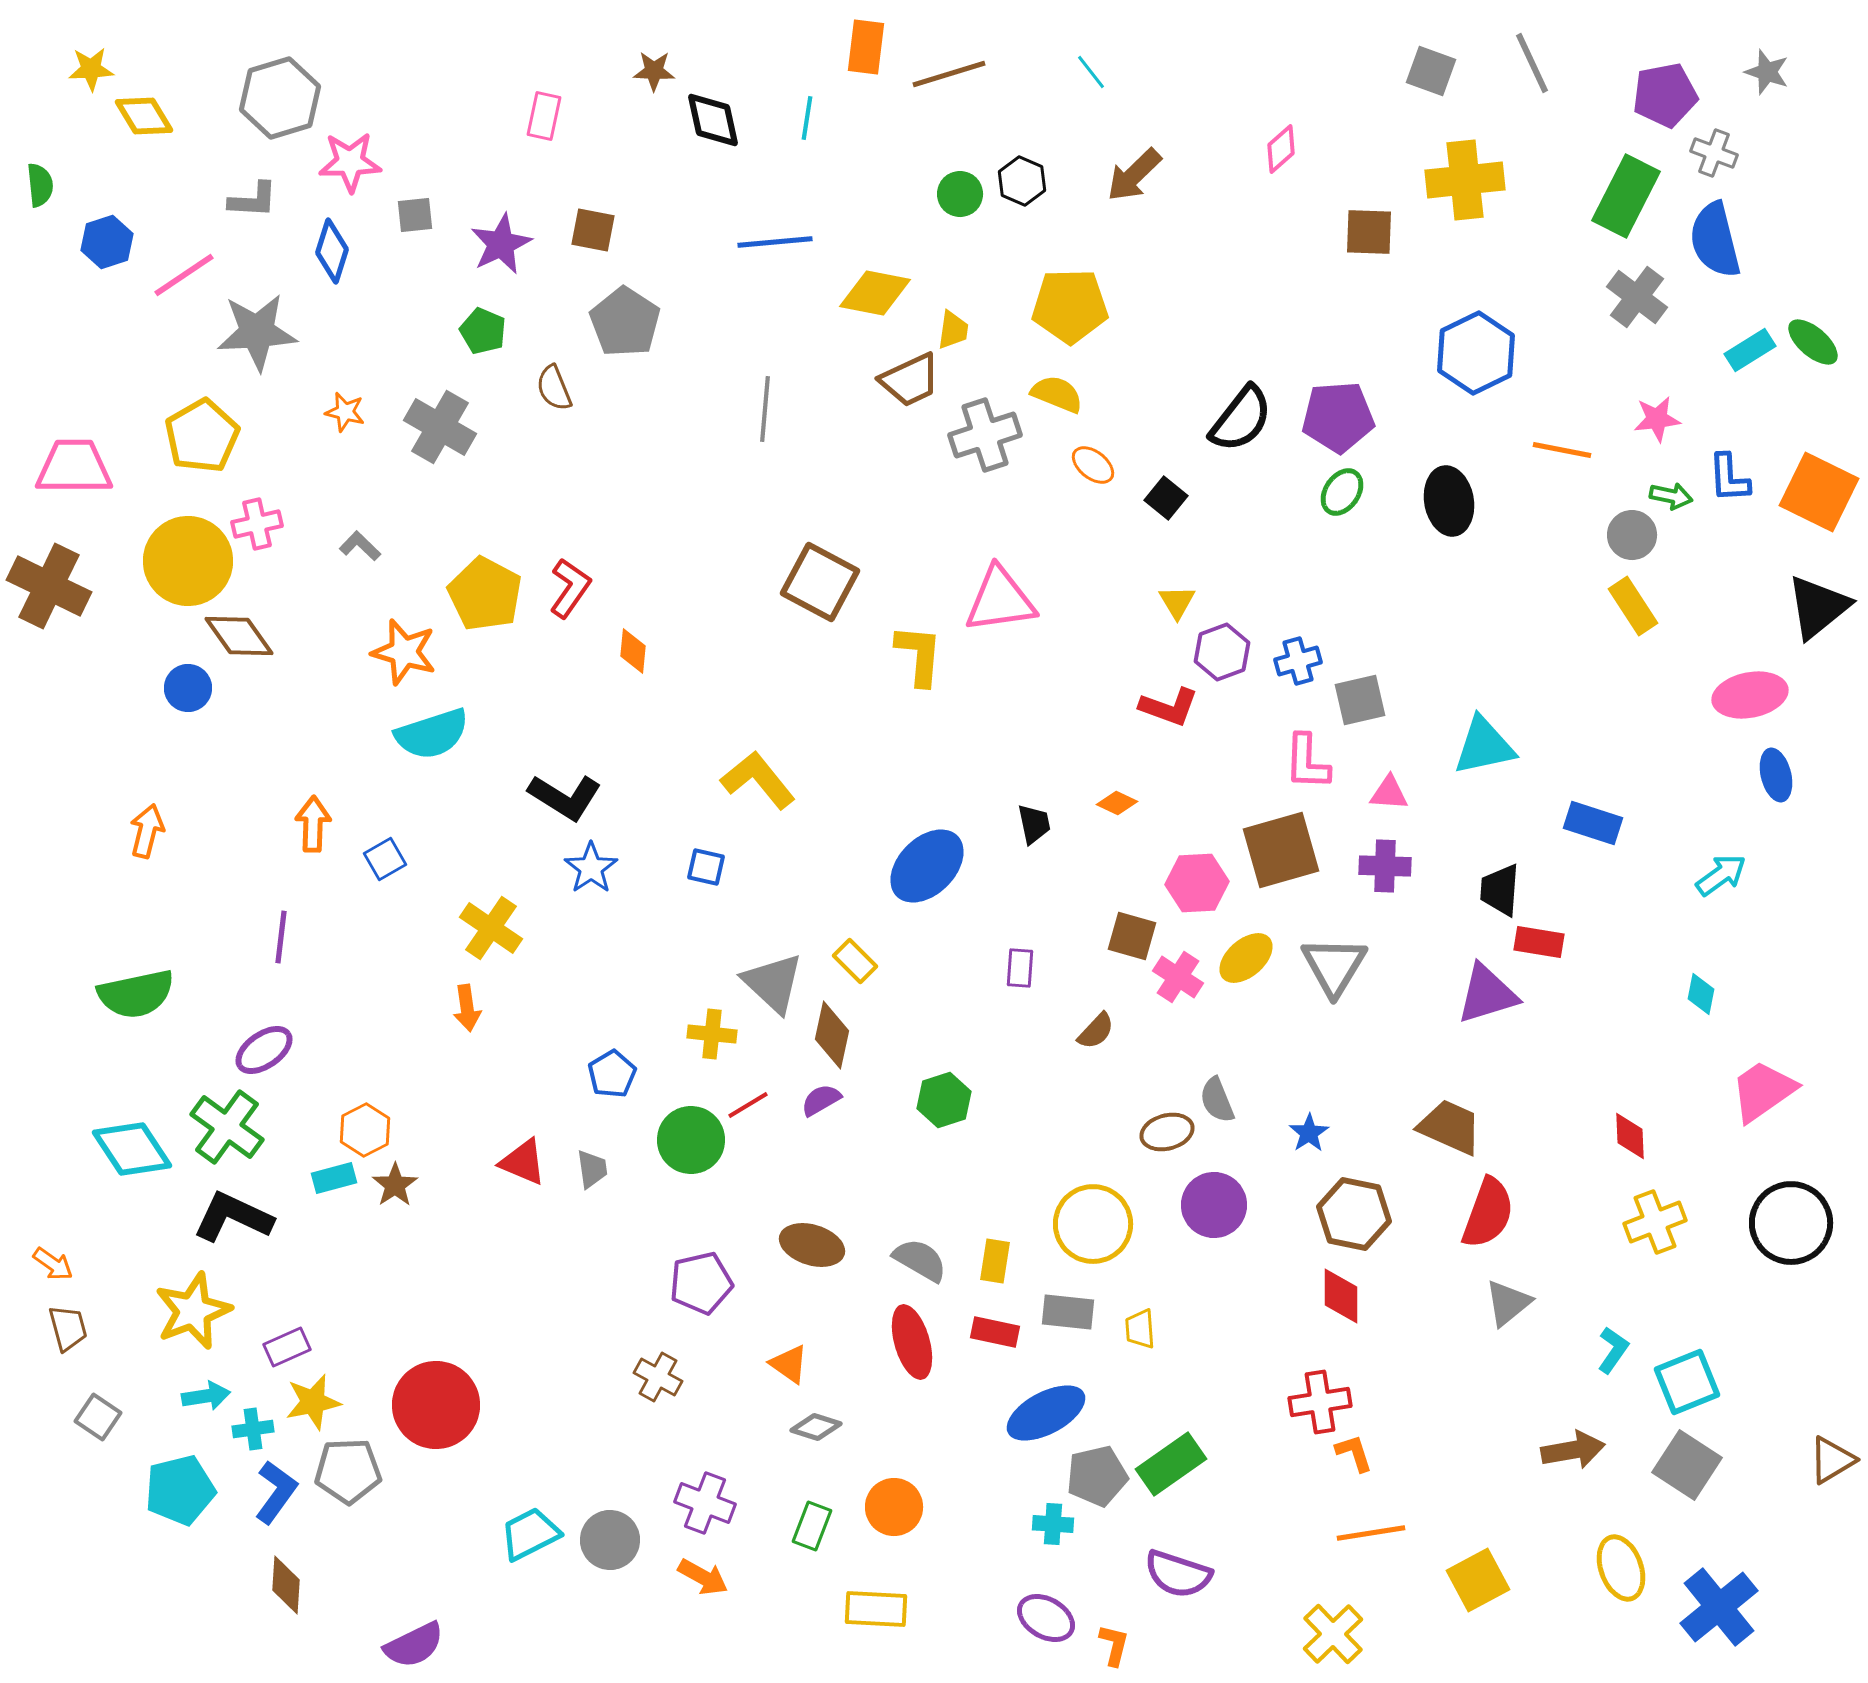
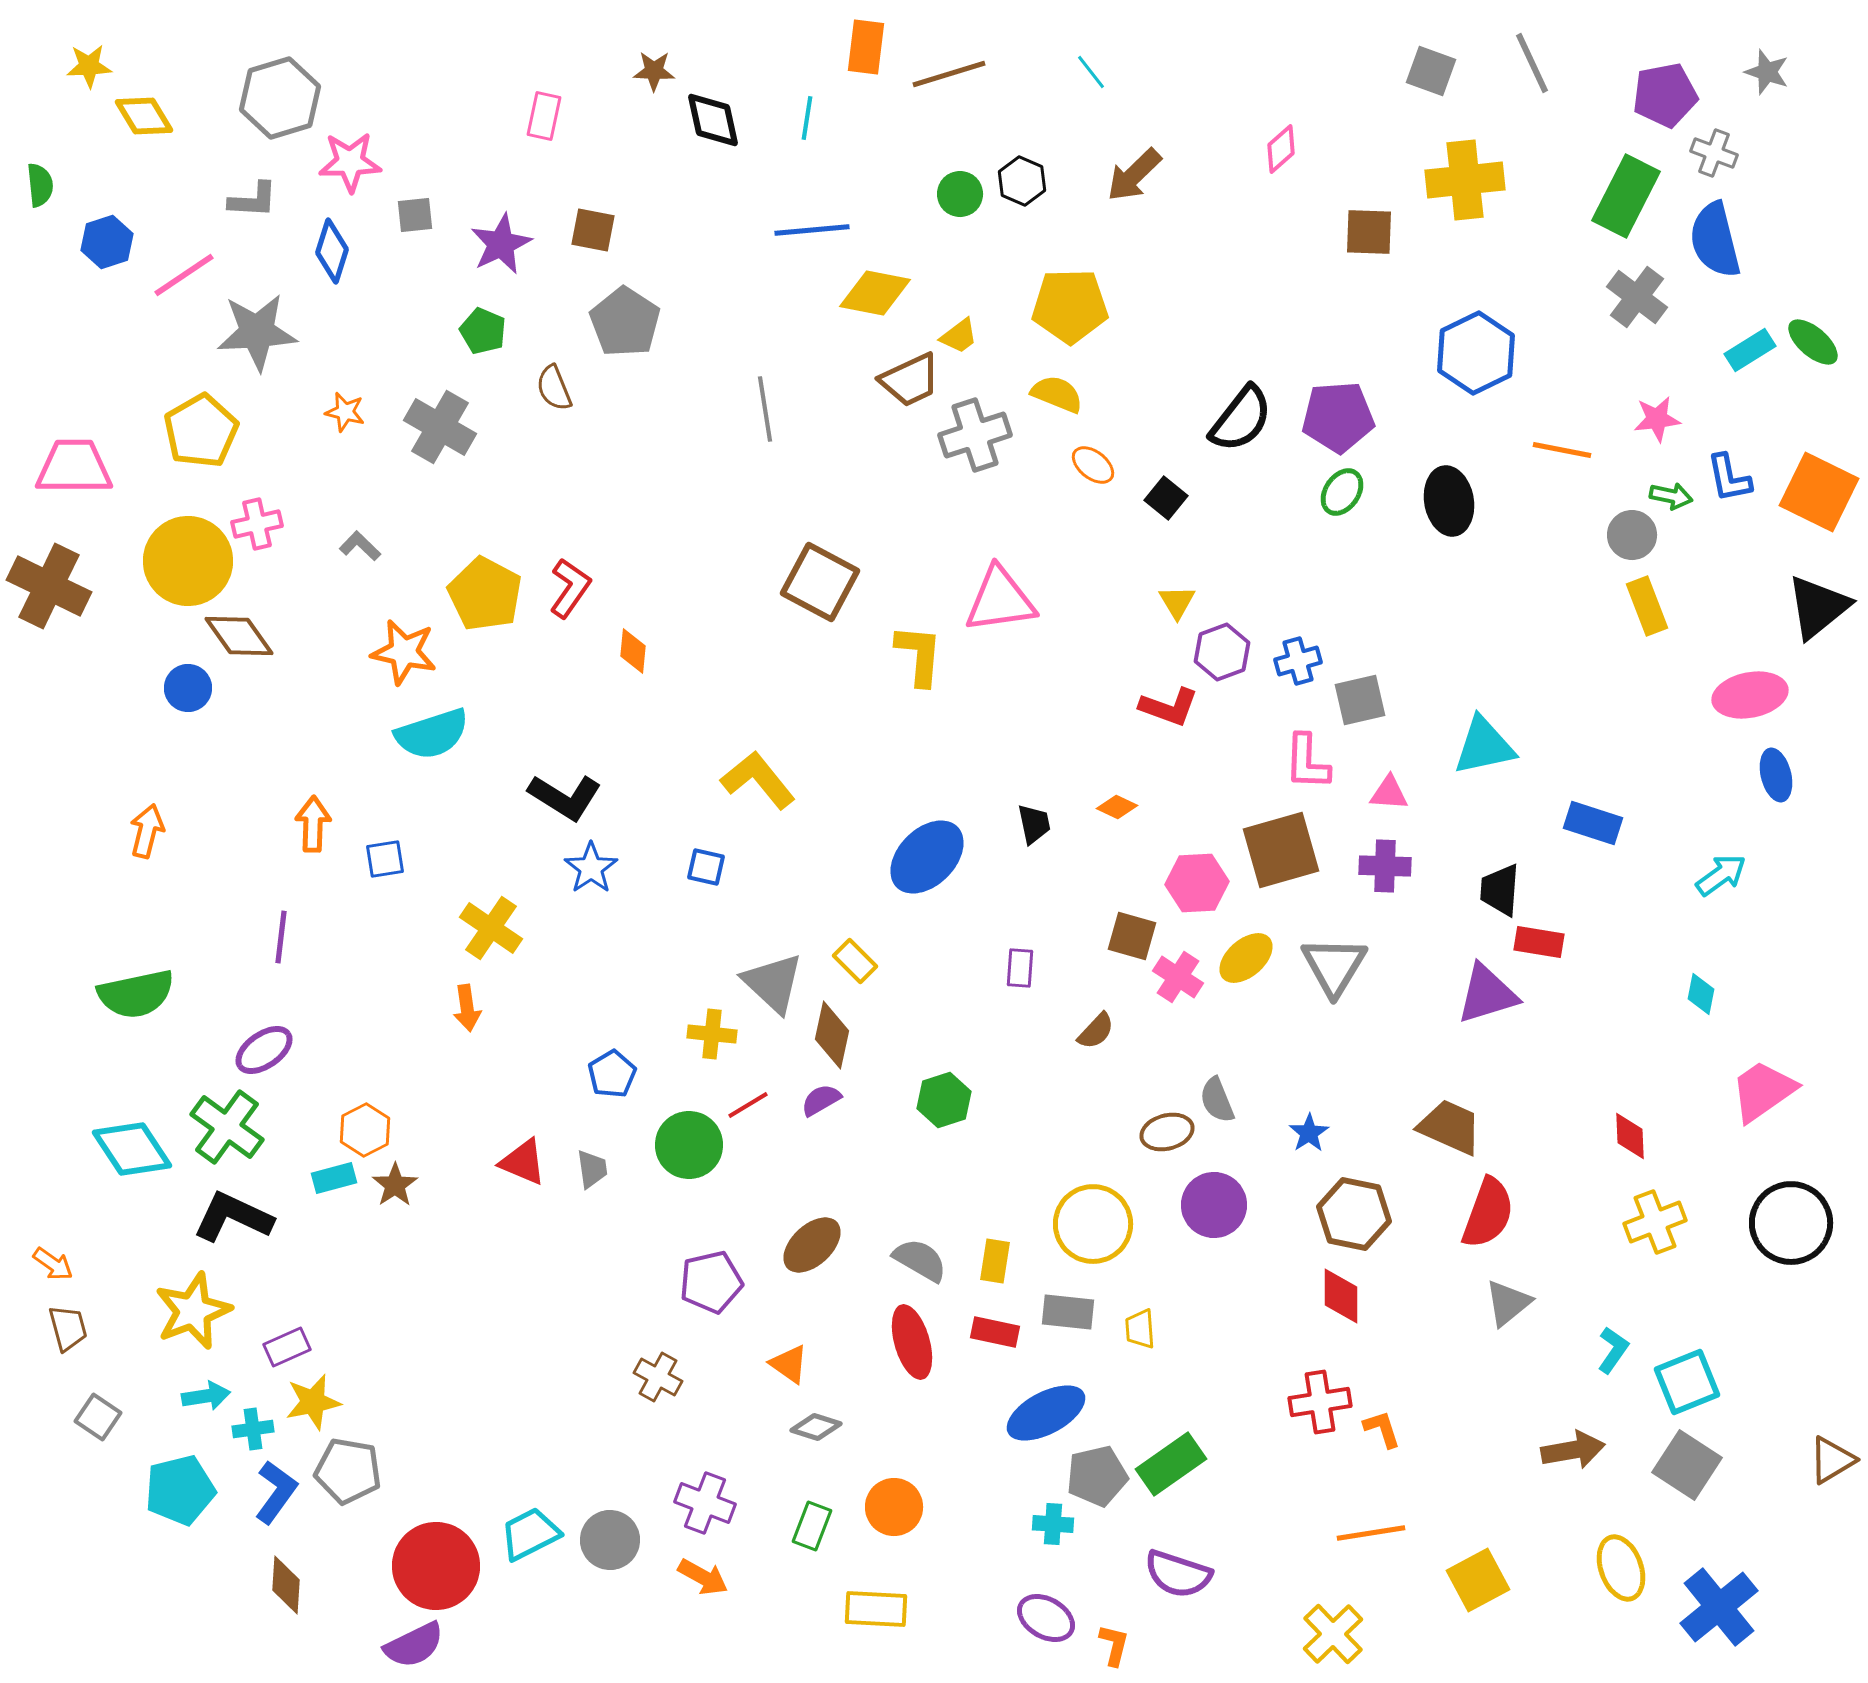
yellow star at (91, 69): moved 2 px left, 3 px up
blue line at (775, 242): moved 37 px right, 12 px up
yellow trapezoid at (953, 330): moved 6 px right, 6 px down; rotated 45 degrees clockwise
gray line at (765, 409): rotated 14 degrees counterclockwise
gray cross at (985, 435): moved 10 px left
yellow pentagon at (202, 436): moved 1 px left, 5 px up
blue L-shape at (1729, 478): rotated 8 degrees counterclockwise
yellow rectangle at (1633, 606): moved 14 px right; rotated 12 degrees clockwise
orange star at (404, 652): rotated 4 degrees counterclockwise
orange diamond at (1117, 803): moved 4 px down
blue square at (385, 859): rotated 21 degrees clockwise
blue ellipse at (927, 866): moved 9 px up
green circle at (691, 1140): moved 2 px left, 5 px down
brown ellipse at (812, 1245): rotated 60 degrees counterclockwise
purple pentagon at (701, 1283): moved 10 px right, 1 px up
red circle at (436, 1405): moved 161 px down
orange L-shape at (1354, 1453): moved 28 px right, 24 px up
gray pentagon at (348, 1471): rotated 12 degrees clockwise
